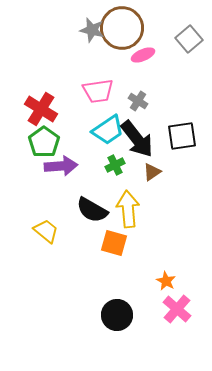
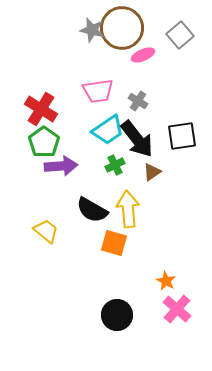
gray square: moved 9 px left, 4 px up
